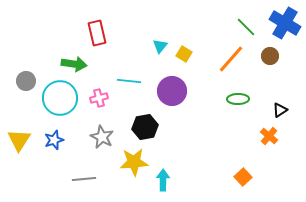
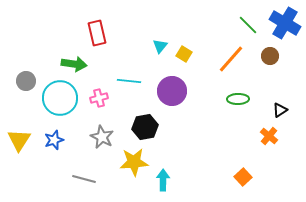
green line: moved 2 px right, 2 px up
gray line: rotated 20 degrees clockwise
